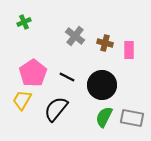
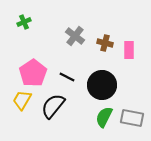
black semicircle: moved 3 px left, 3 px up
